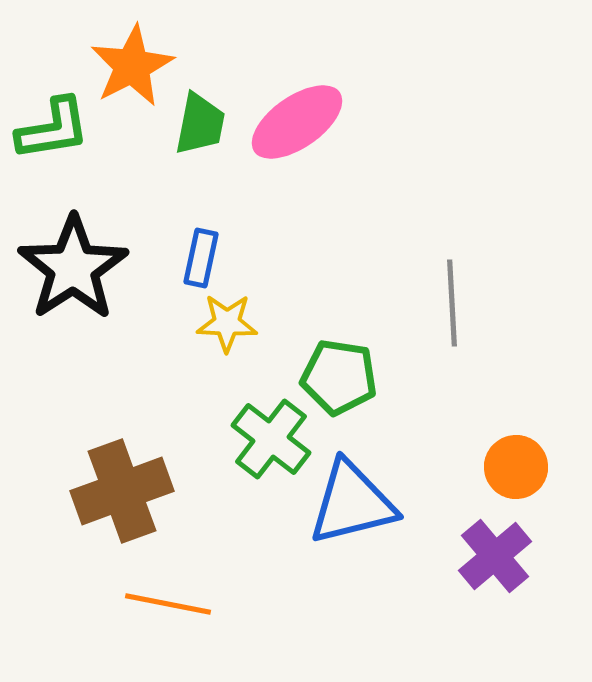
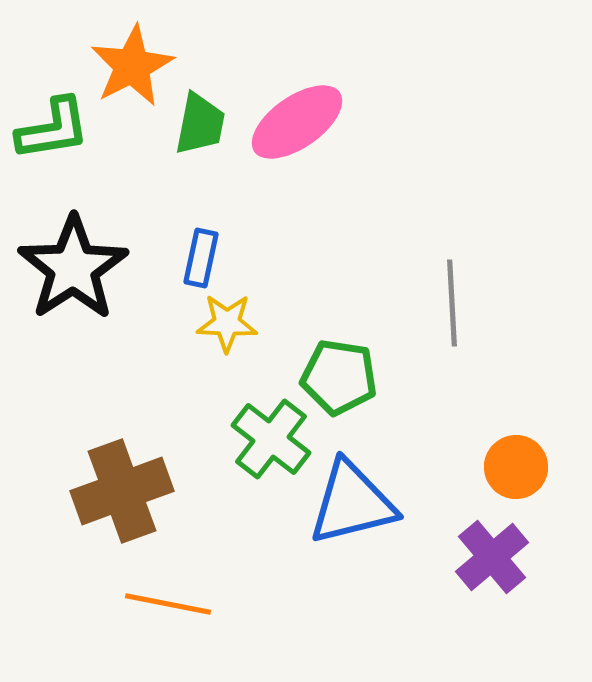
purple cross: moved 3 px left, 1 px down
